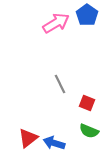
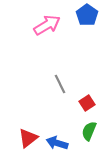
pink arrow: moved 9 px left, 2 px down
red square: rotated 35 degrees clockwise
green semicircle: rotated 90 degrees clockwise
blue arrow: moved 3 px right
